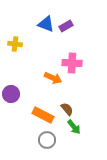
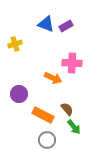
yellow cross: rotated 24 degrees counterclockwise
purple circle: moved 8 px right
